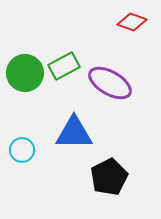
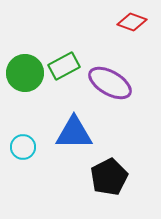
cyan circle: moved 1 px right, 3 px up
